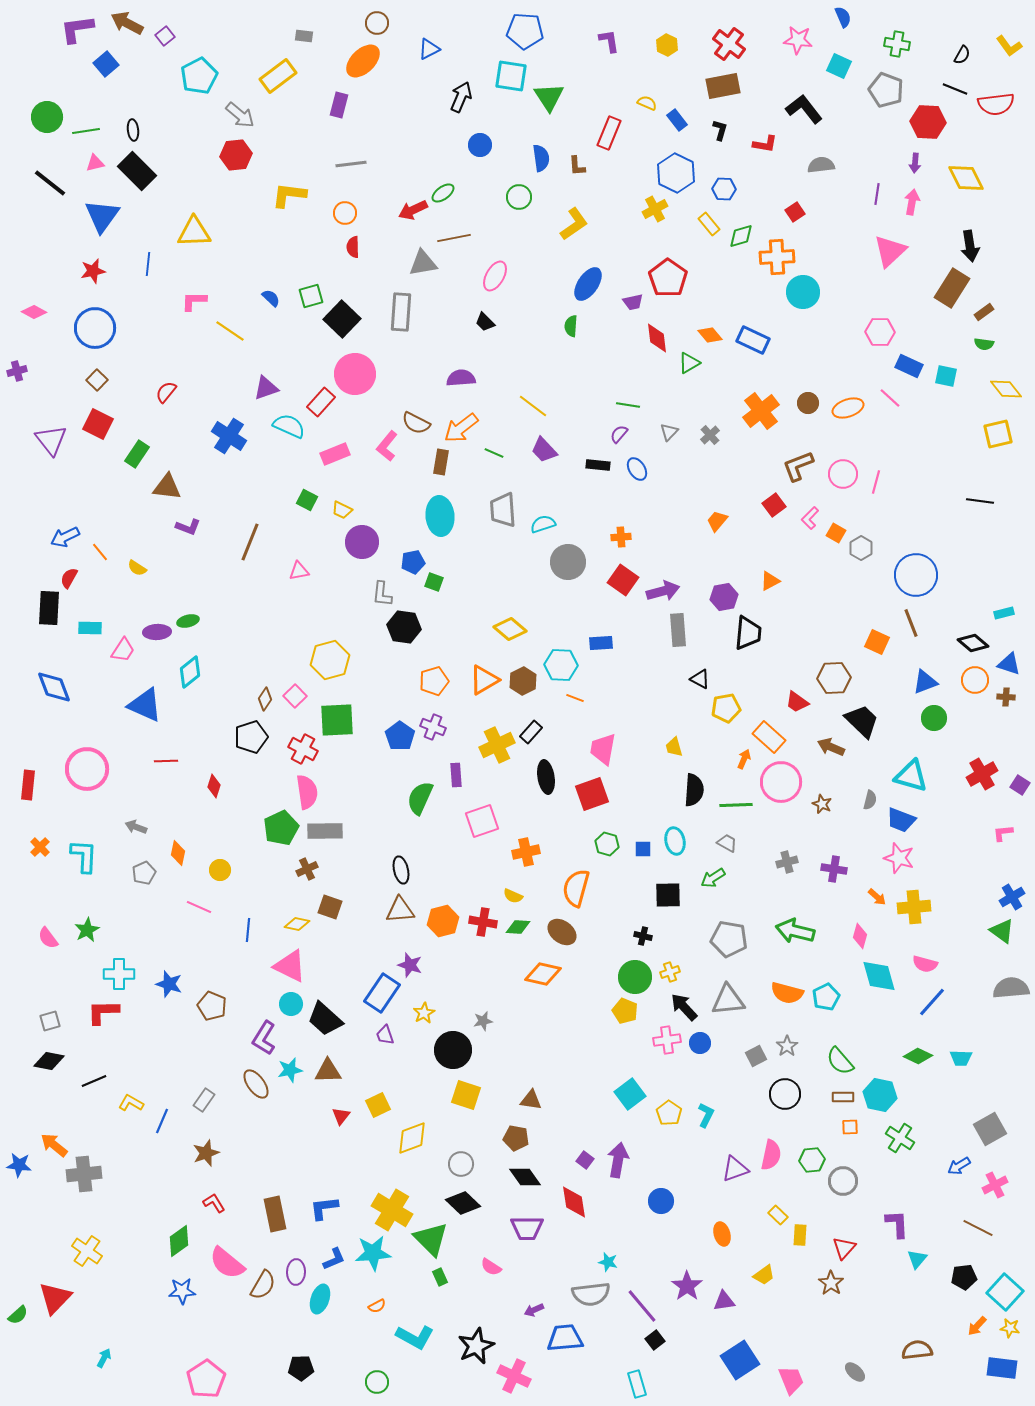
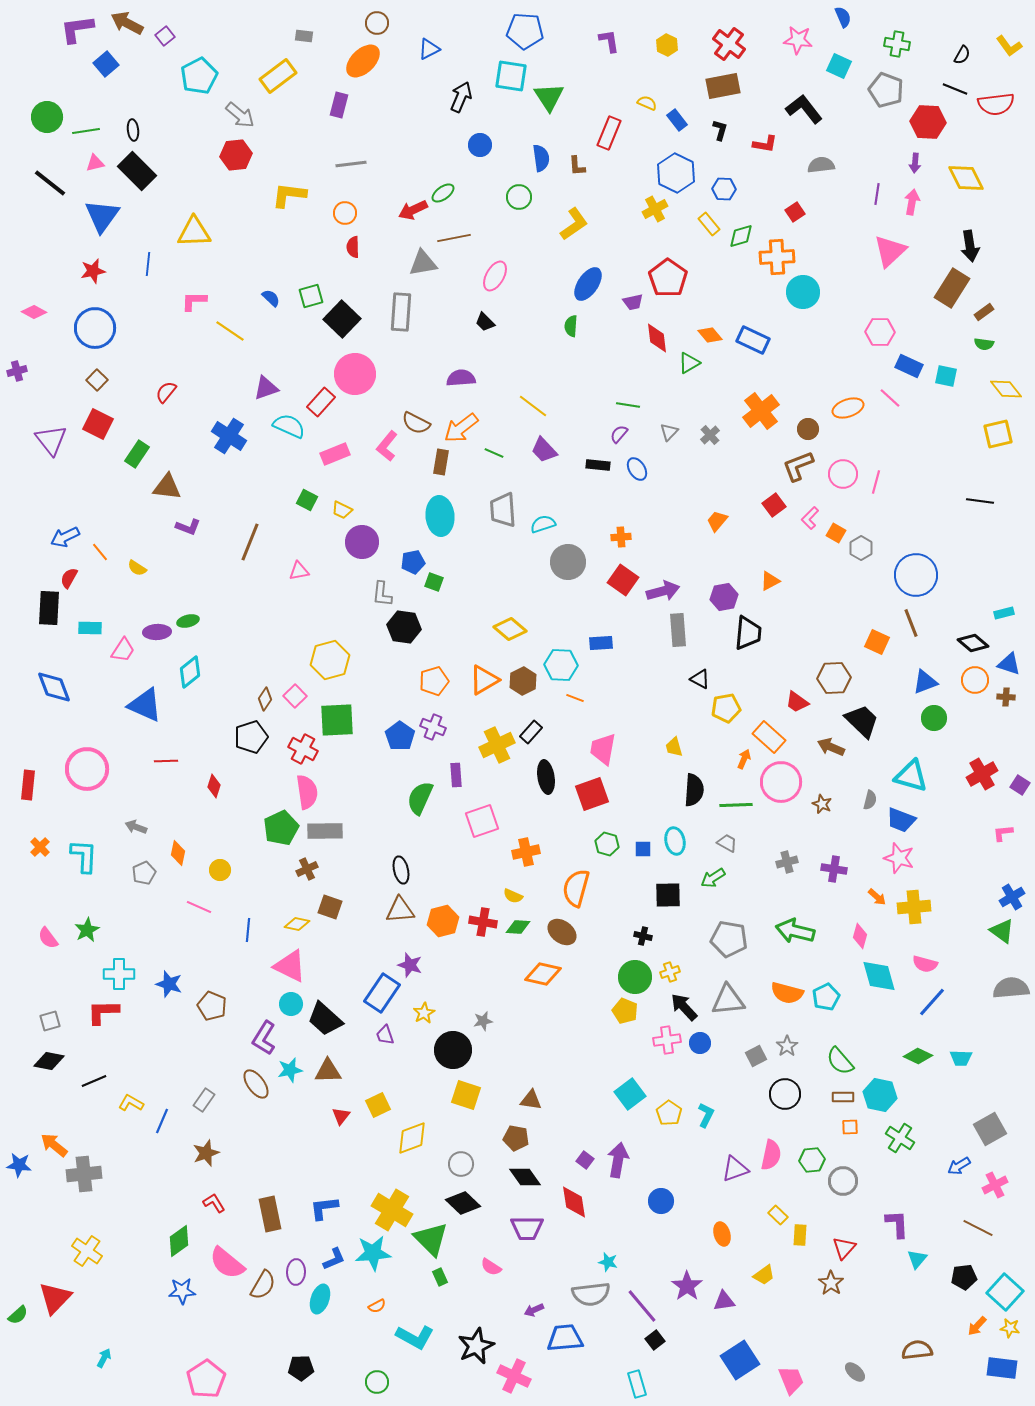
brown circle at (808, 403): moved 26 px down
brown rectangle at (275, 1214): moved 5 px left
